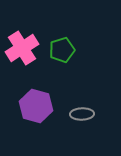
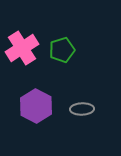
purple hexagon: rotated 12 degrees clockwise
gray ellipse: moved 5 px up
